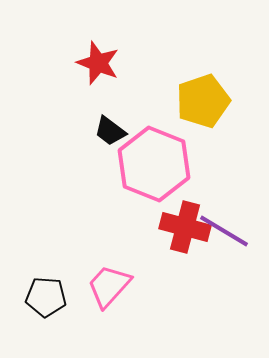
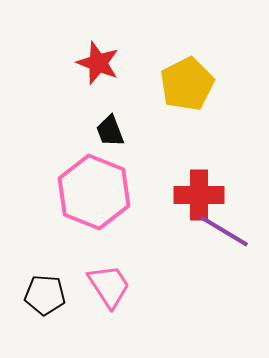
yellow pentagon: moved 16 px left, 17 px up; rotated 8 degrees counterclockwise
black trapezoid: rotated 32 degrees clockwise
pink hexagon: moved 60 px left, 28 px down
red cross: moved 14 px right, 32 px up; rotated 15 degrees counterclockwise
pink trapezoid: rotated 105 degrees clockwise
black pentagon: moved 1 px left, 2 px up
